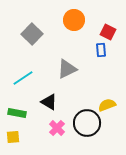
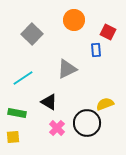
blue rectangle: moved 5 px left
yellow semicircle: moved 2 px left, 1 px up
